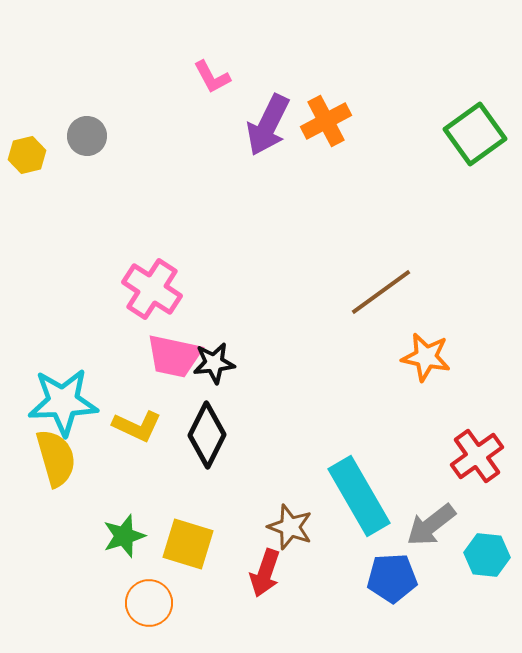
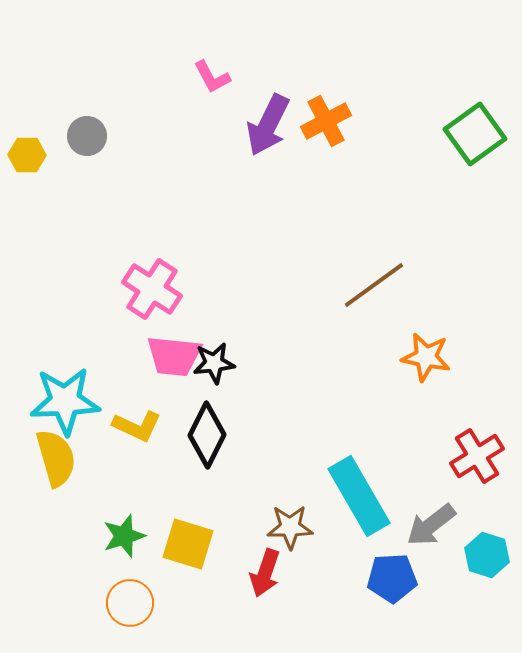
yellow hexagon: rotated 15 degrees clockwise
brown line: moved 7 px left, 7 px up
pink trapezoid: rotated 6 degrees counterclockwise
cyan star: moved 2 px right, 1 px up
red cross: rotated 4 degrees clockwise
brown star: rotated 21 degrees counterclockwise
cyan hexagon: rotated 12 degrees clockwise
orange circle: moved 19 px left
